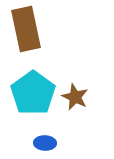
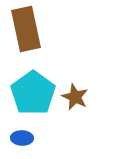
blue ellipse: moved 23 px left, 5 px up
